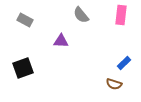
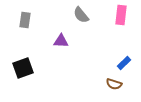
gray rectangle: rotated 70 degrees clockwise
